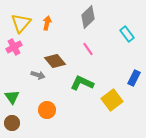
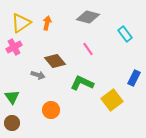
gray diamond: rotated 60 degrees clockwise
yellow triangle: rotated 15 degrees clockwise
cyan rectangle: moved 2 px left
orange circle: moved 4 px right
